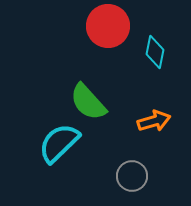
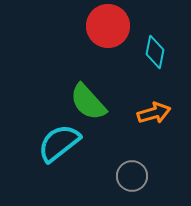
orange arrow: moved 8 px up
cyan semicircle: rotated 6 degrees clockwise
